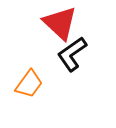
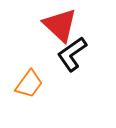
red triangle: moved 2 px down
